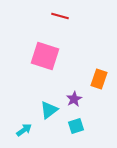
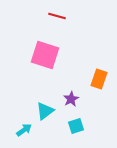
red line: moved 3 px left
pink square: moved 1 px up
purple star: moved 3 px left
cyan triangle: moved 4 px left, 1 px down
